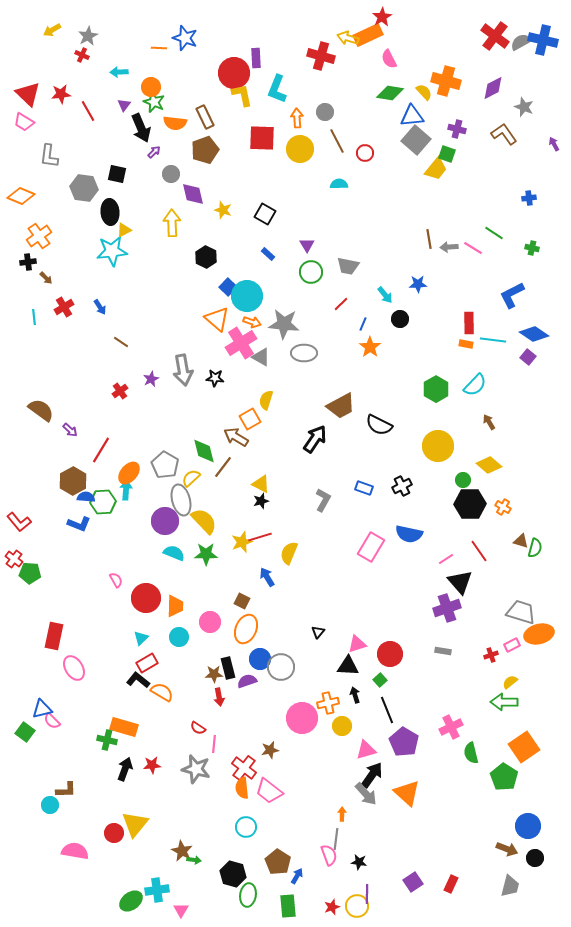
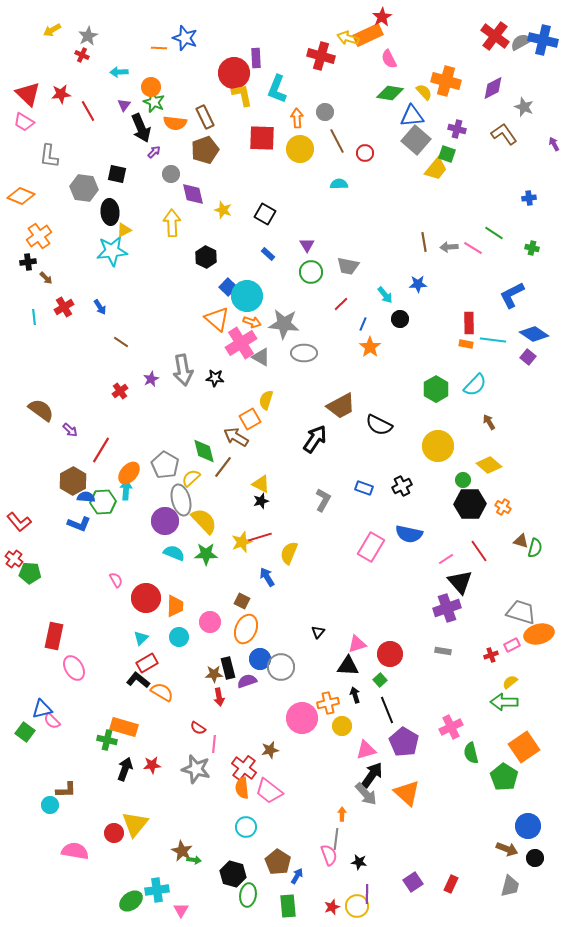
brown line at (429, 239): moved 5 px left, 3 px down
